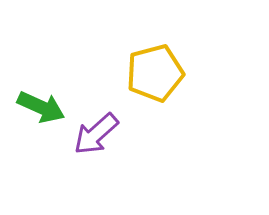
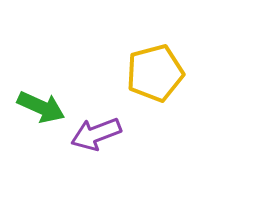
purple arrow: rotated 21 degrees clockwise
